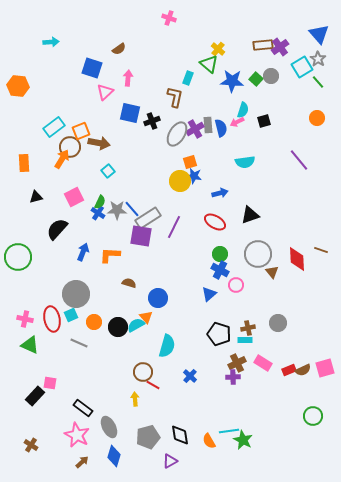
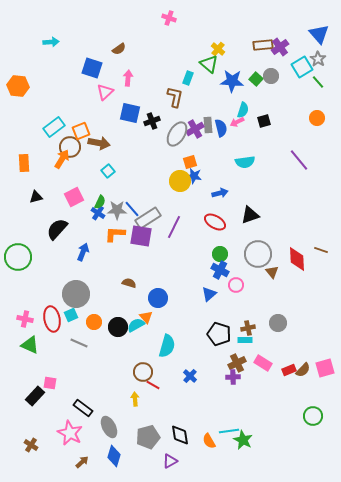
orange L-shape at (110, 255): moved 5 px right, 21 px up
brown semicircle at (303, 370): rotated 21 degrees counterclockwise
pink star at (77, 435): moved 7 px left, 2 px up
